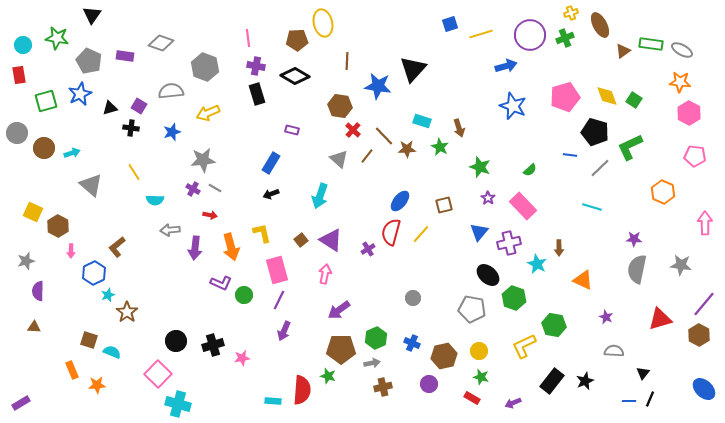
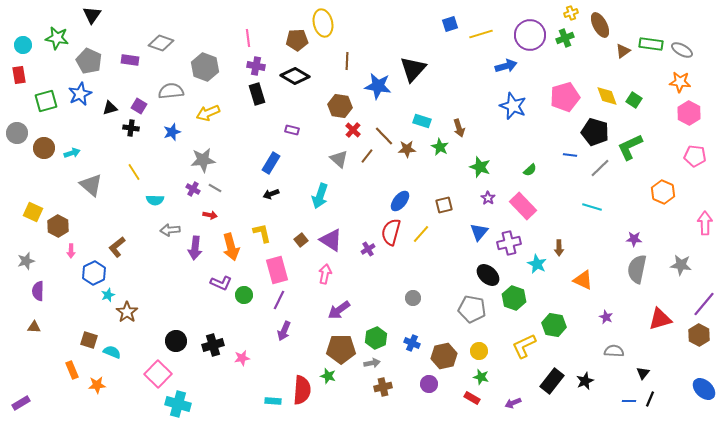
purple rectangle at (125, 56): moved 5 px right, 4 px down
